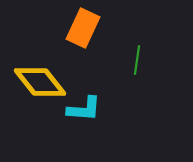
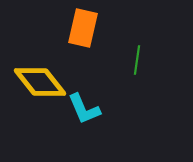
orange rectangle: rotated 12 degrees counterclockwise
cyan L-shape: rotated 63 degrees clockwise
